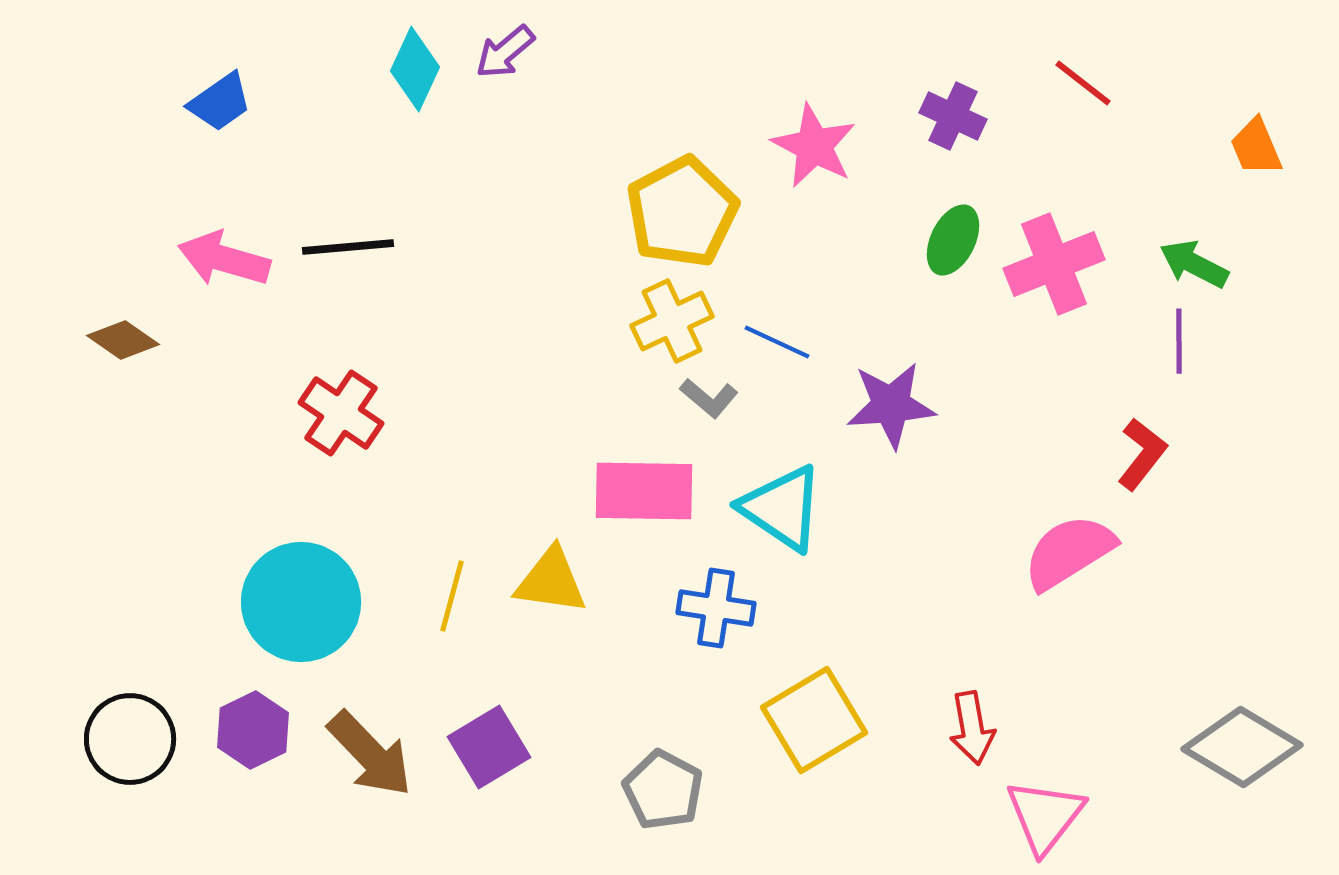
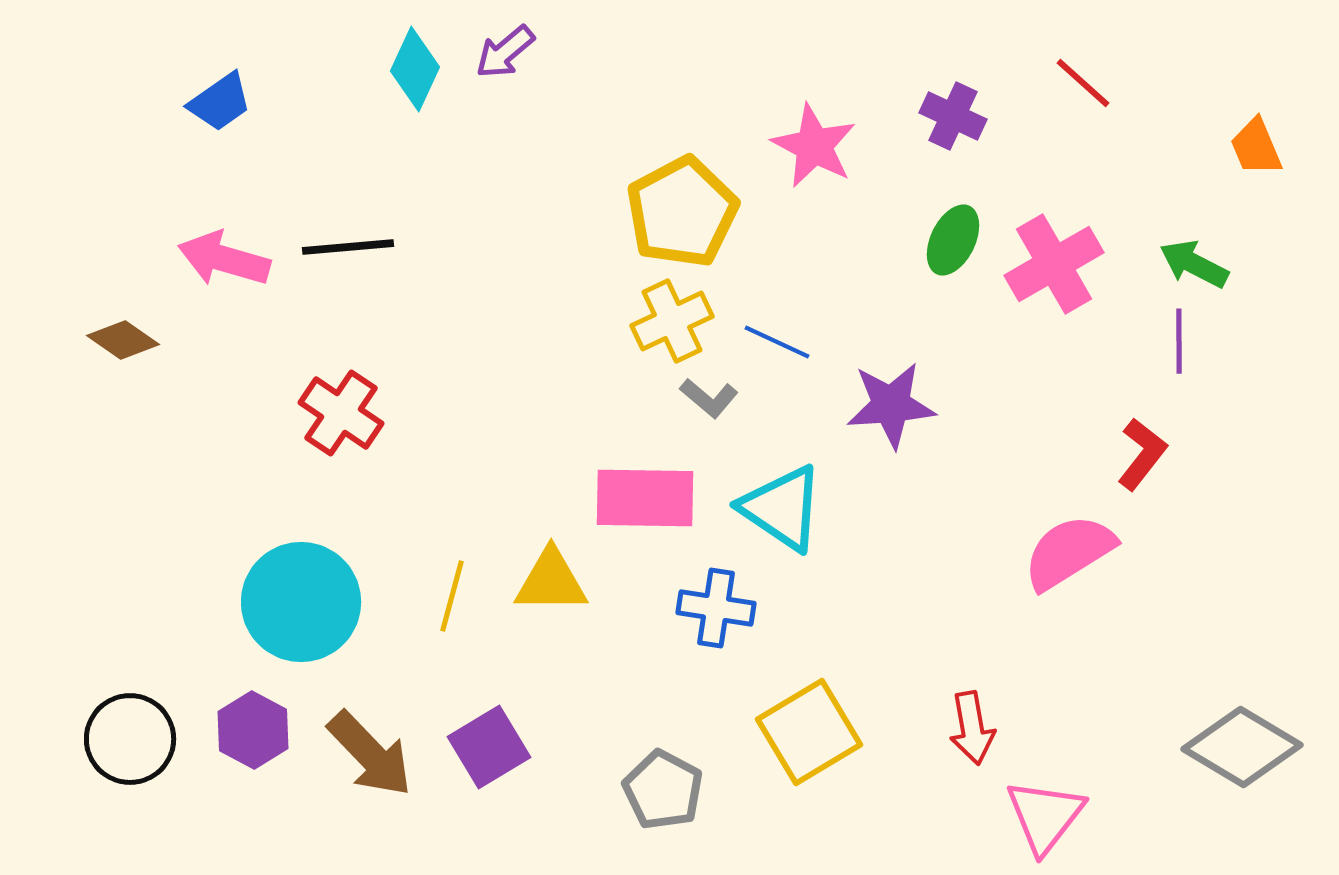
red line: rotated 4 degrees clockwise
pink cross: rotated 8 degrees counterclockwise
pink rectangle: moved 1 px right, 7 px down
yellow triangle: rotated 8 degrees counterclockwise
yellow square: moved 5 px left, 12 px down
purple hexagon: rotated 6 degrees counterclockwise
